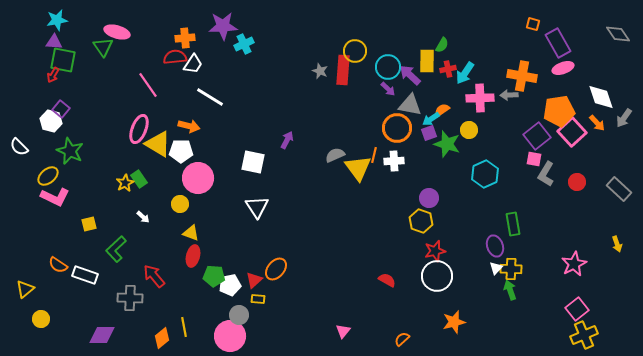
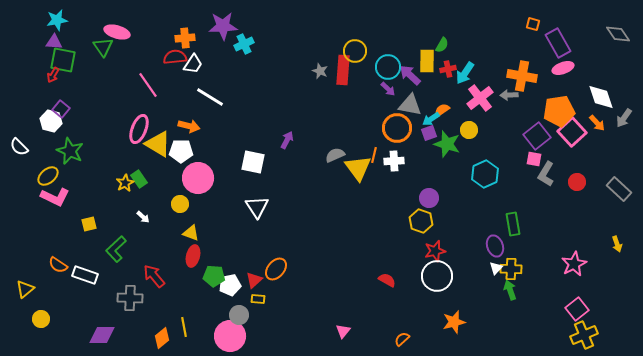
pink cross at (480, 98): rotated 36 degrees counterclockwise
